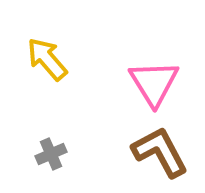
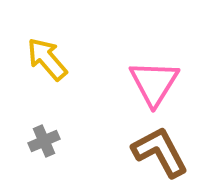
pink triangle: rotated 4 degrees clockwise
gray cross: moved 7 px left, 13 px up
